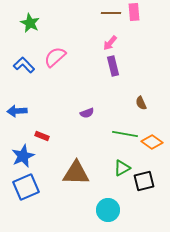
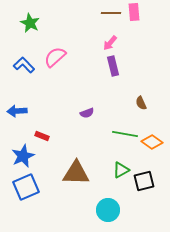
green triangle: moved 1 px left, 2 px down
